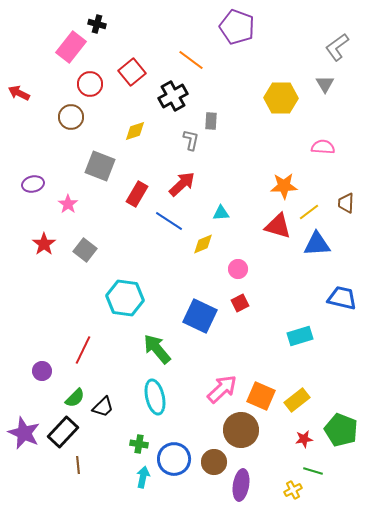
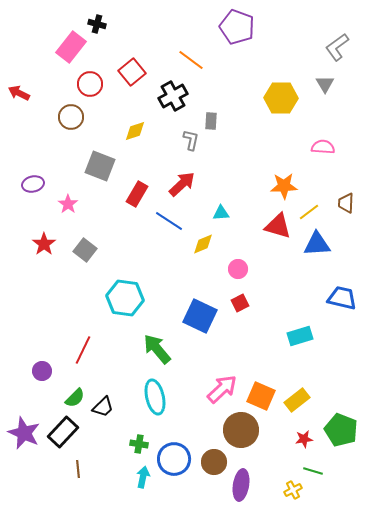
brown line at (78, 465): moved 4 px down
